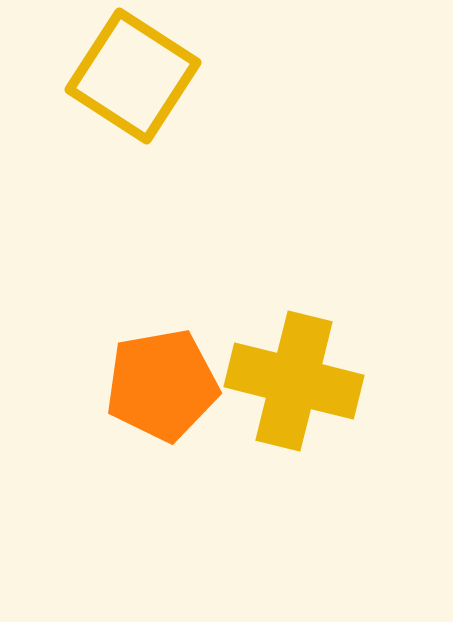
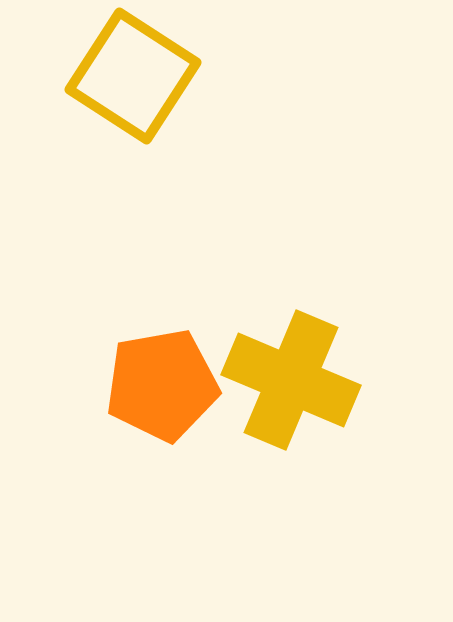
yellow cross: moved 3 px left, 1 px up; rotated 9 degrees clockwise
